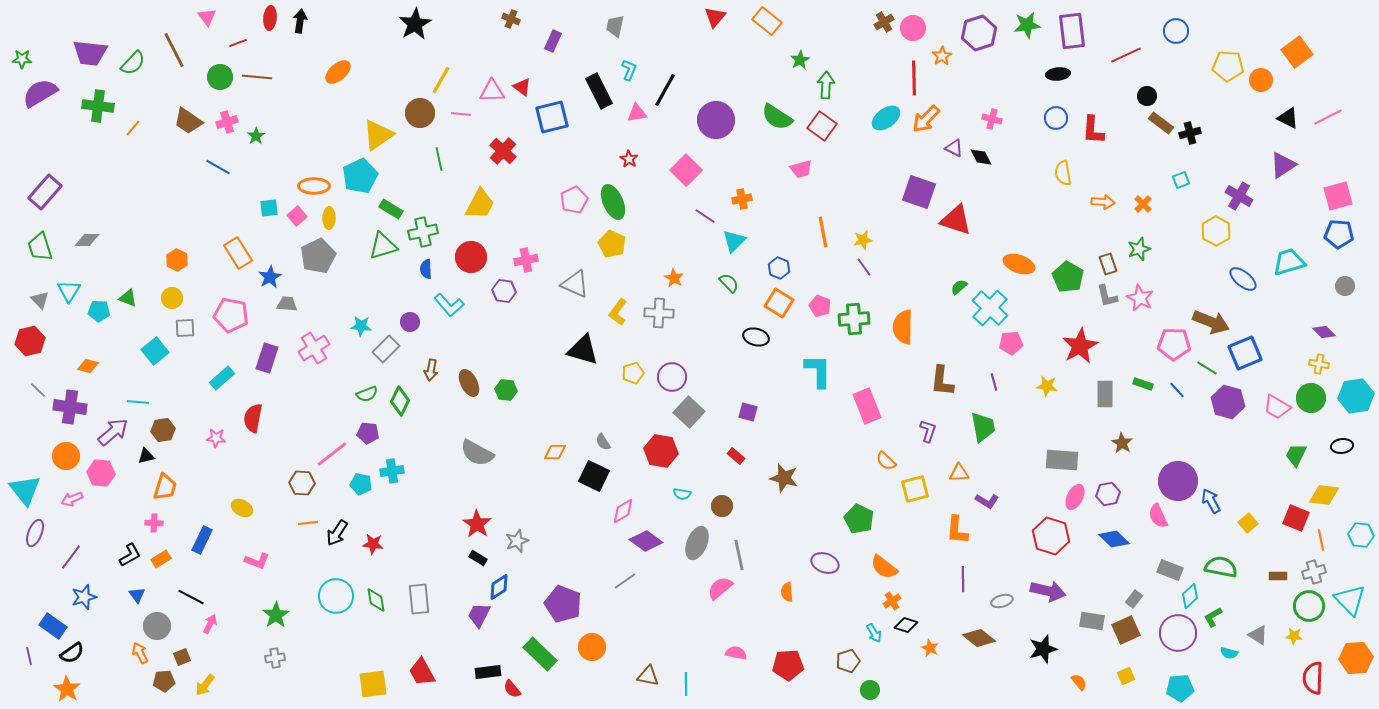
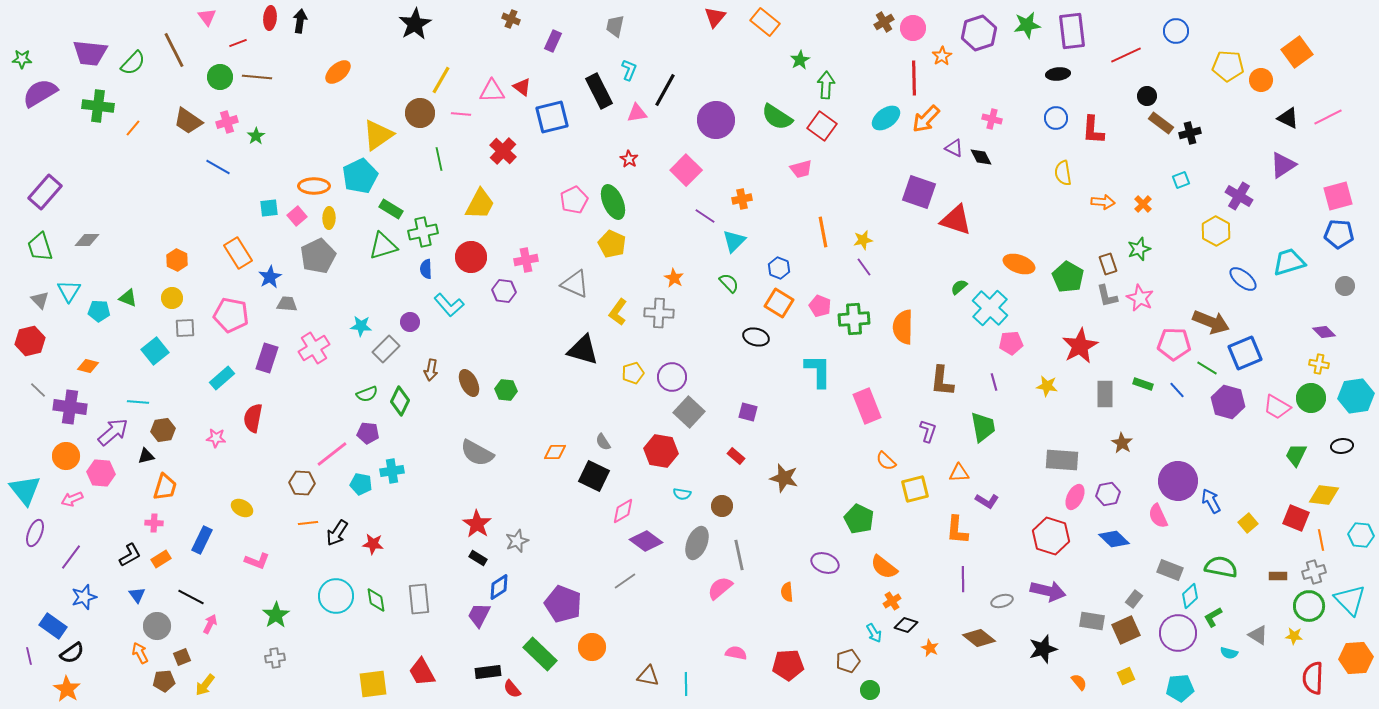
orange rectangle at (767, 21): moved 2 px left, 1 px down
